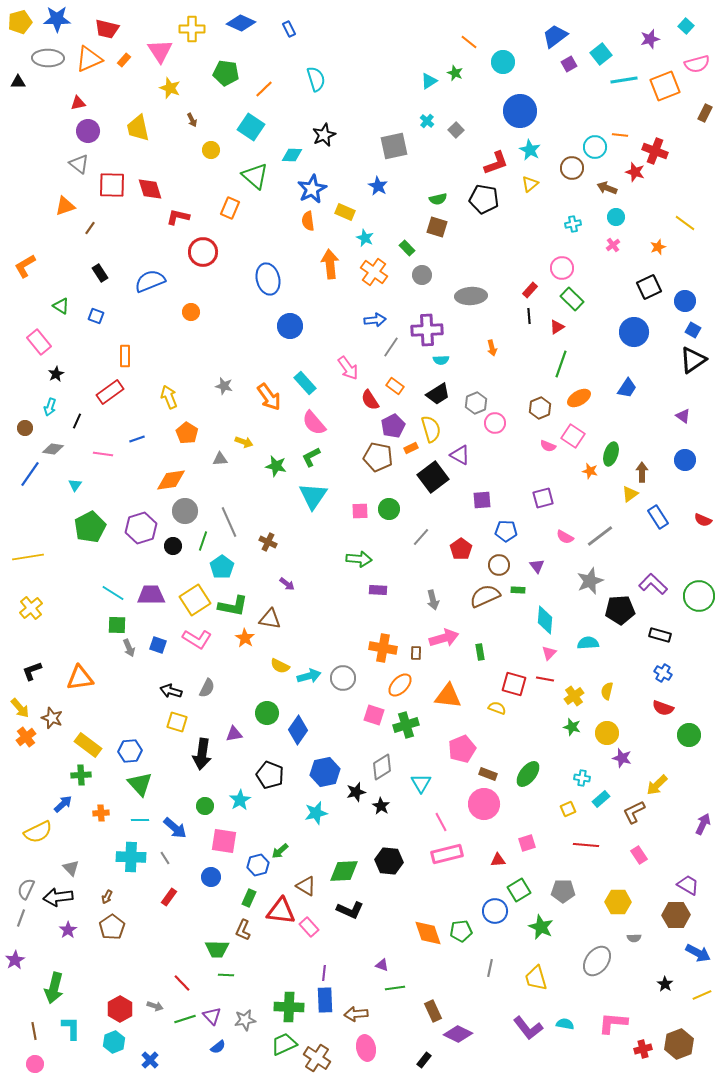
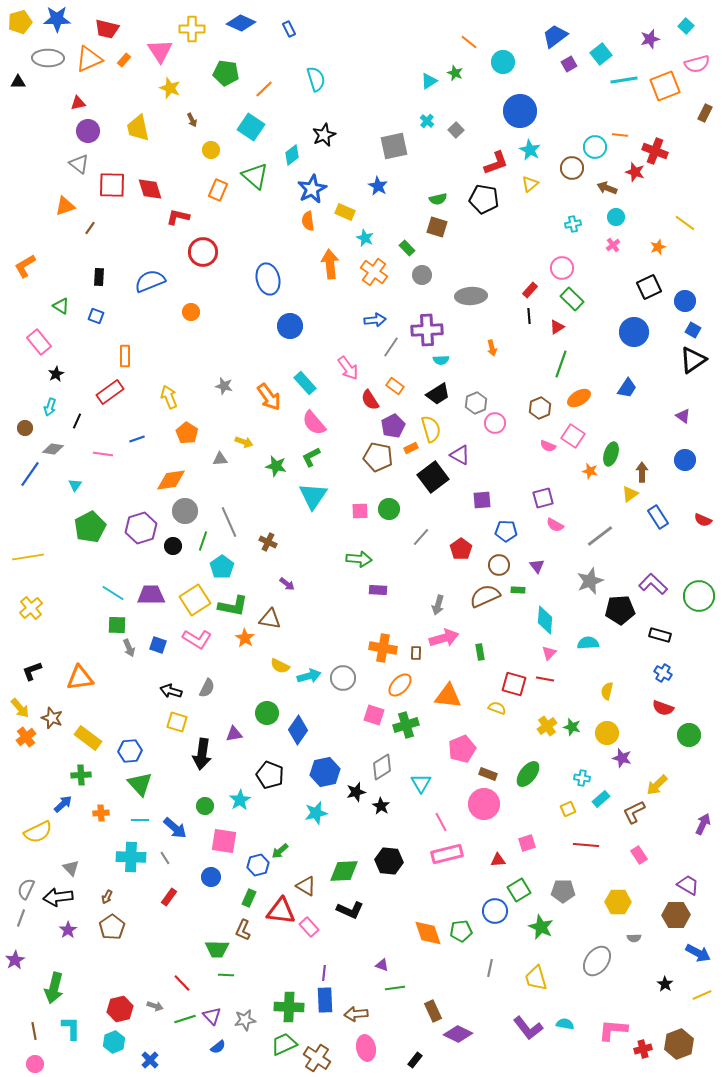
cyan diamond at (292, 155): rotated 40 degrees counterclockwise
orange rectangle at (230, 208): moved 12 px left, 18 px up
black rectangle at (100, 273): moved 1 px left, 4 px down; rotated 36 degrees clockwise
pink semicircle at (565, 537): moved 10 px left, 12 px up
gray arrow at (433, 600): moved 5 px right, 5 px down; rotated 30 degrees clockwise
yellow cross at (574, 696): moved 27 px left, 30 px down
yellow rectangle at (88, 745): moved 7 px up
red hexagon at (120, 1009): rotated 15 degrees clockwise
pink L-shape at (613, 1023): moved 7 px down
black rectangle at (424, 1060): moved 9 px left
